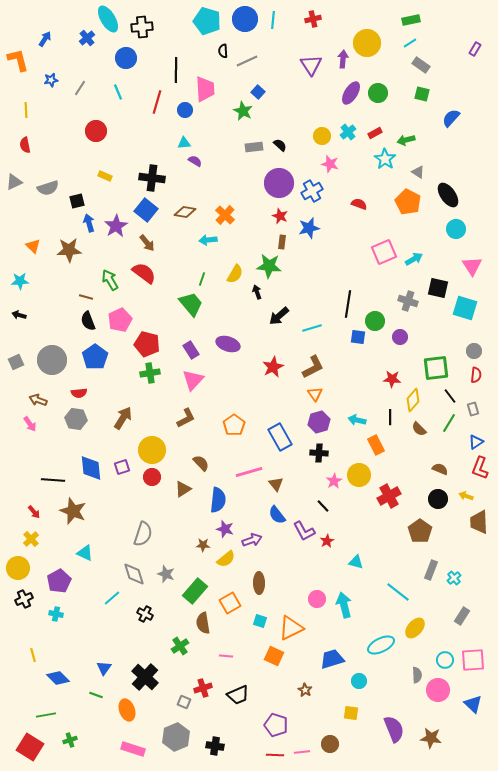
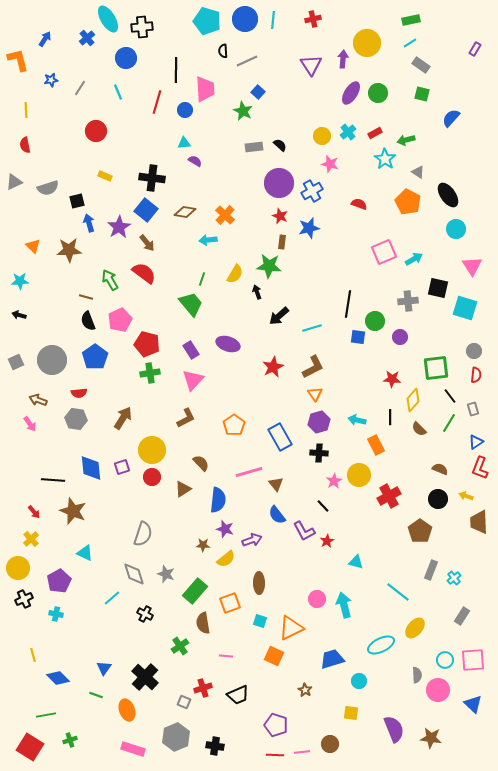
purple star at (116, 226): moved 3 px right, 1 px down
gray cross at (408, 301): rotated 24 degrees counterclockwise
orange square at (230, 603): rotated 10 degrees clockwise
